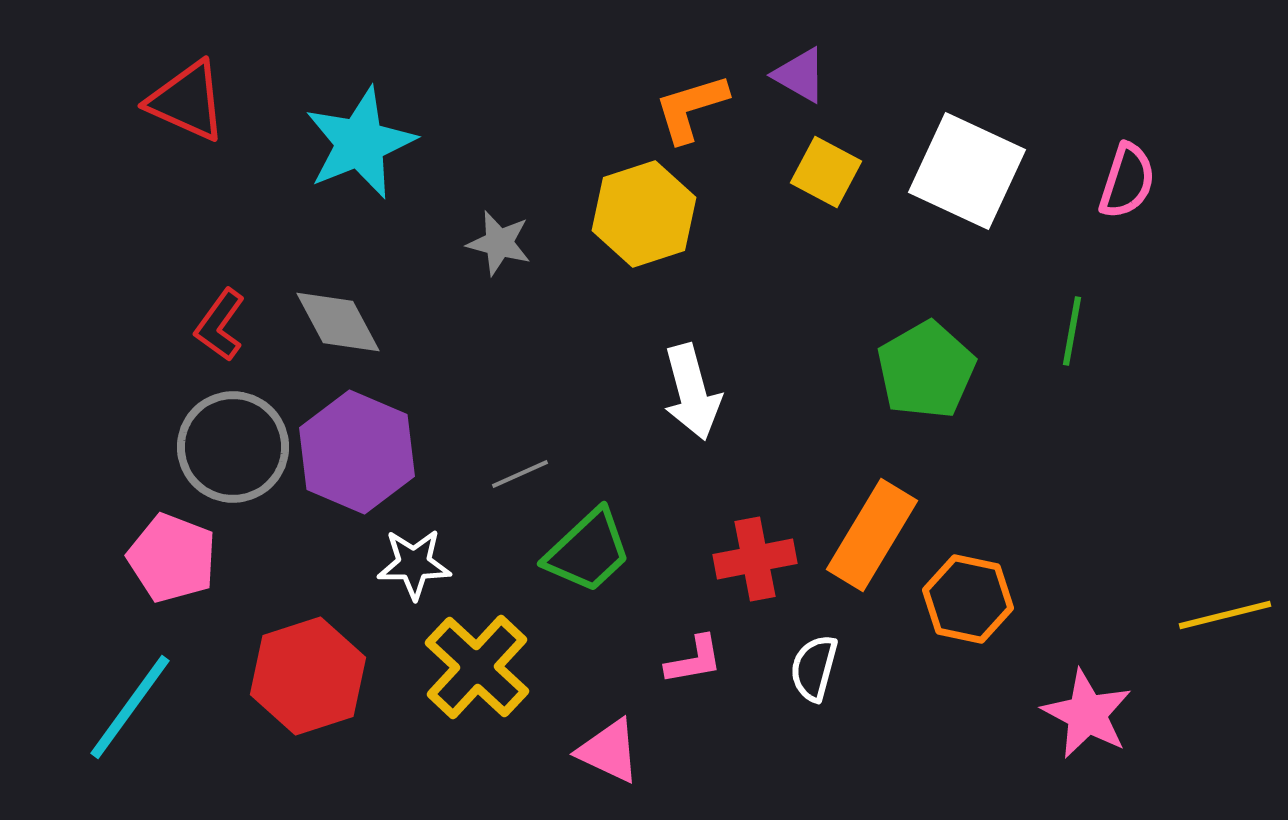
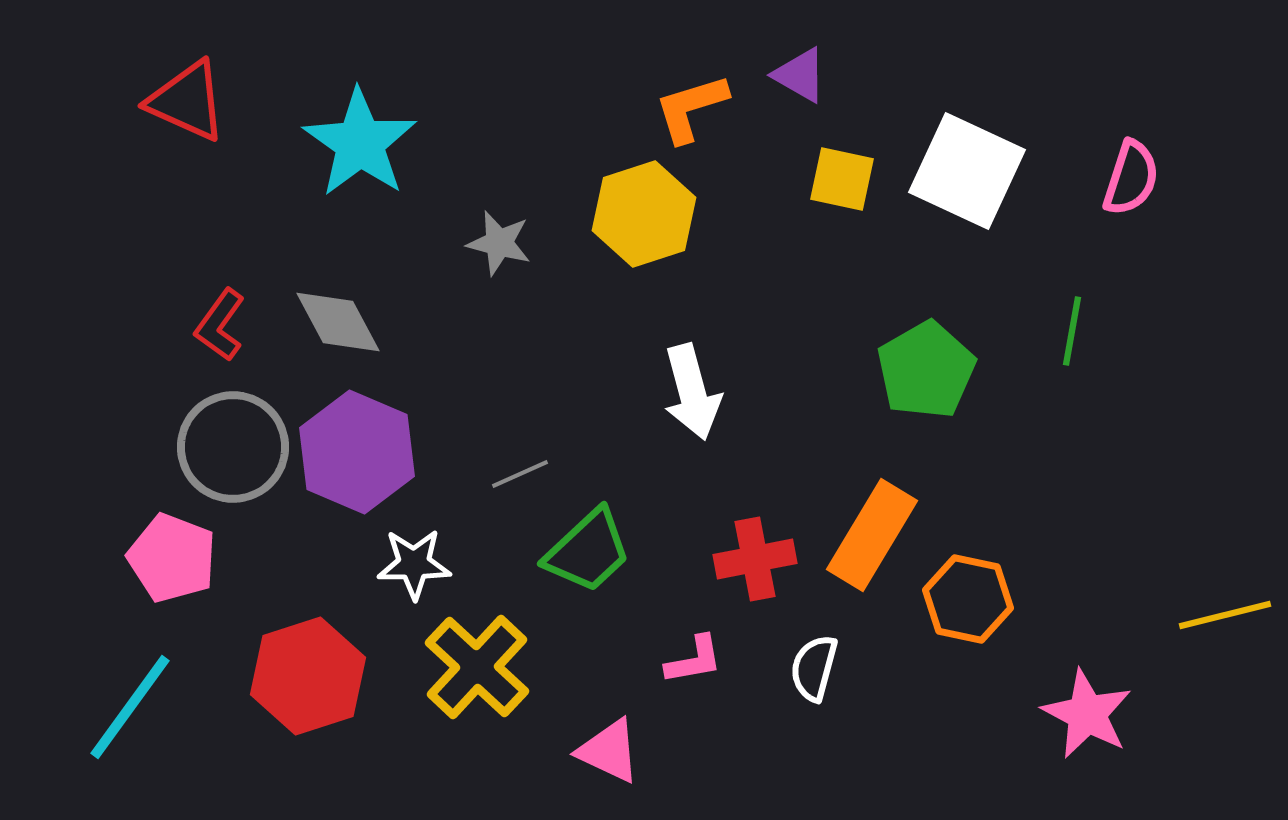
cyan star: rotated 15 degrees counterclockwise
yellow square: moved 16 px right, 7 px down; rotated 16 degrees counterclockwise
pink semicircle: moved 4 px right, 3 px up
